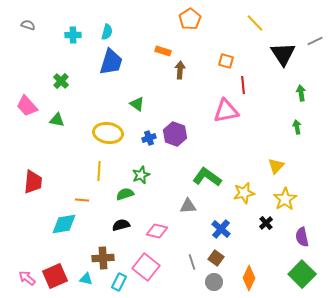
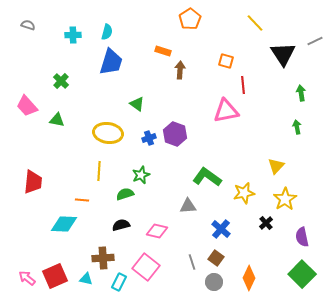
cyan diamond at (64, 224): rotated 12 degrees clockwise
